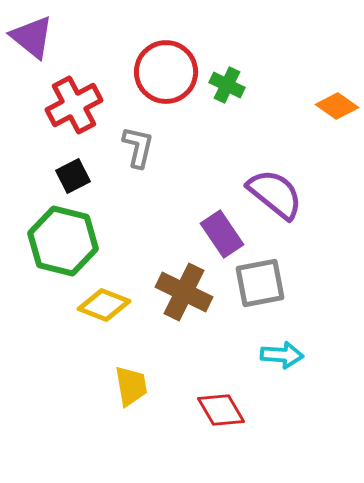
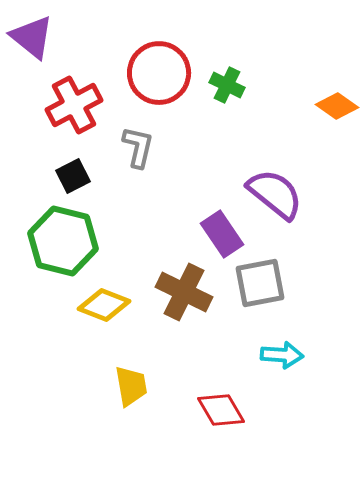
red circle: moved 7 px left, 1 px down
